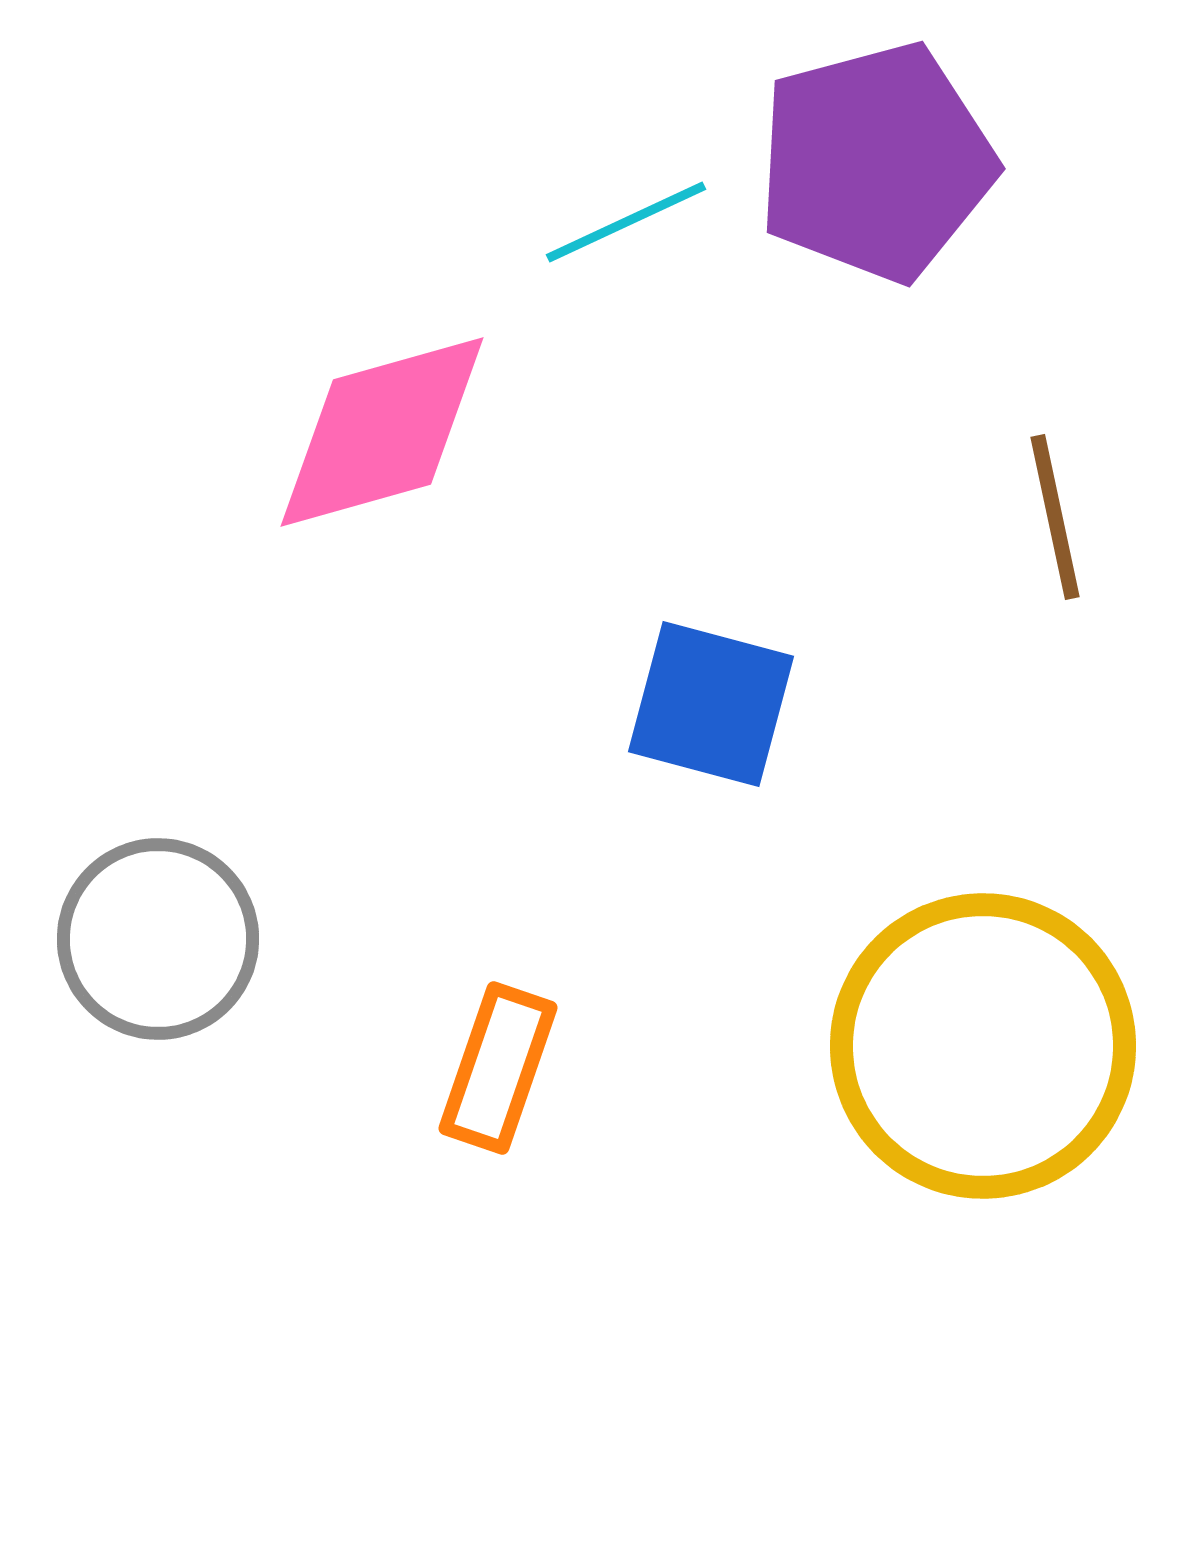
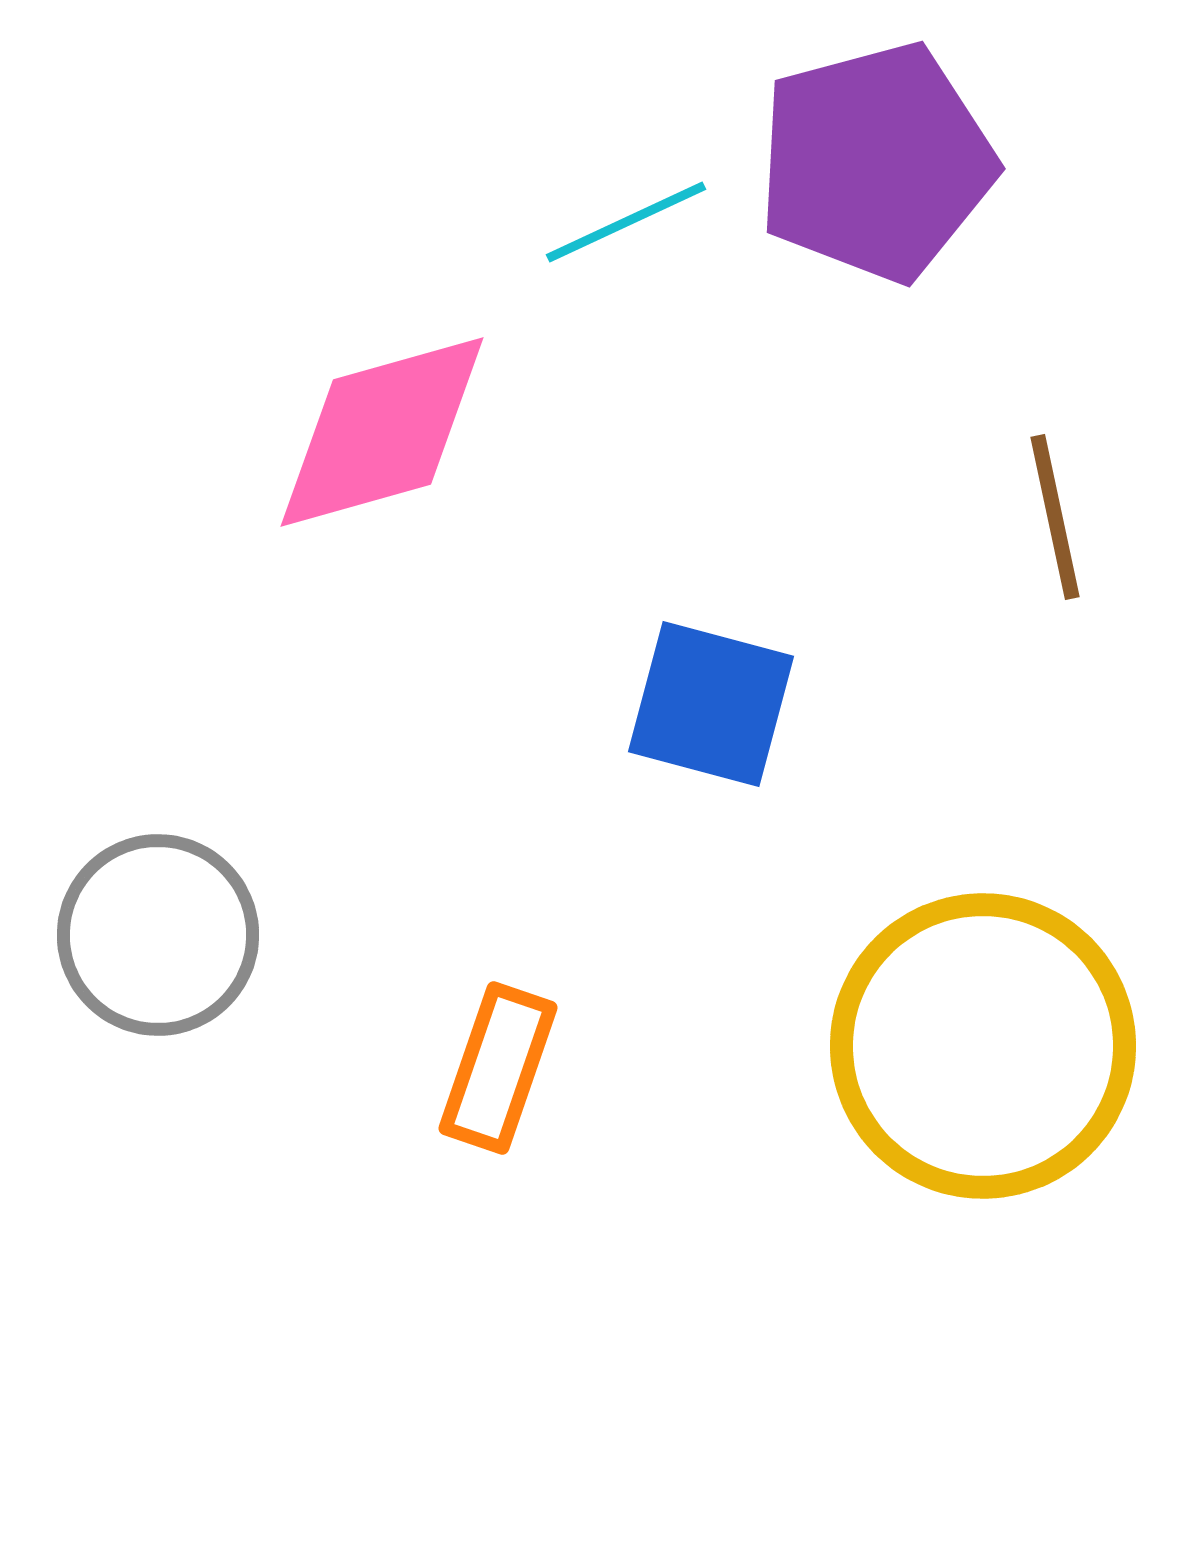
gray circle: moved 4 px up
